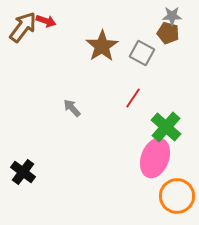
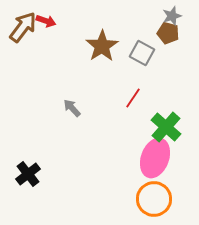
gray star: rotated 18 degrees counterclockwise
black cross: moved 5 px right, 2 px down; rotated 15 degrees clockwise
orange circle: moved 23 px left, 3 px down
